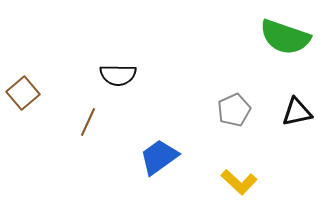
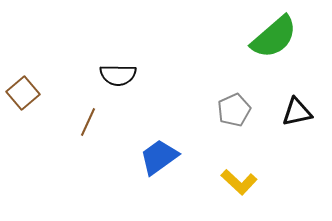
green semicircle: moved 11 px left; rotated 60 degrees counterclockwise
